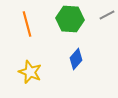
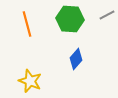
yellow star: moved 9 px down
